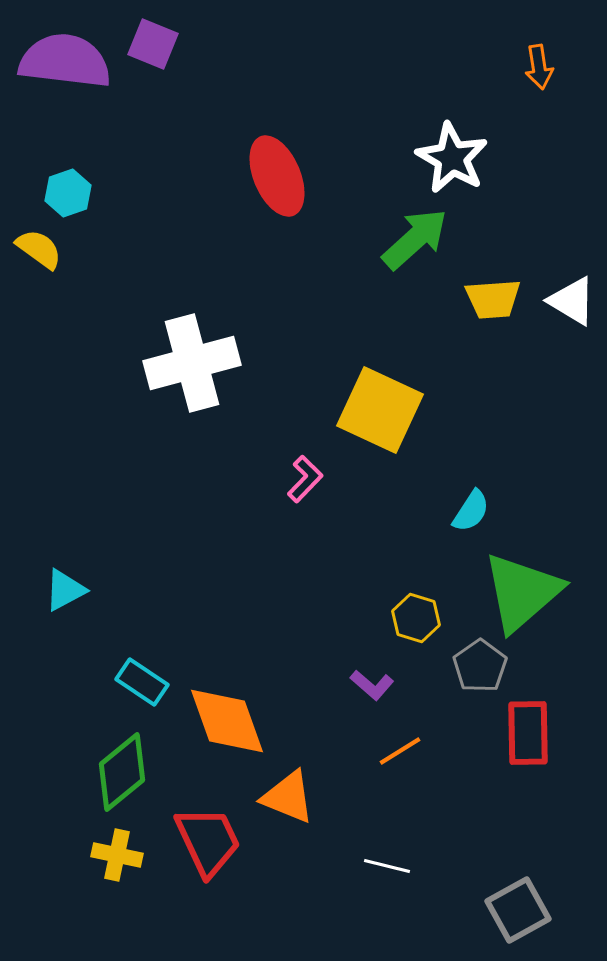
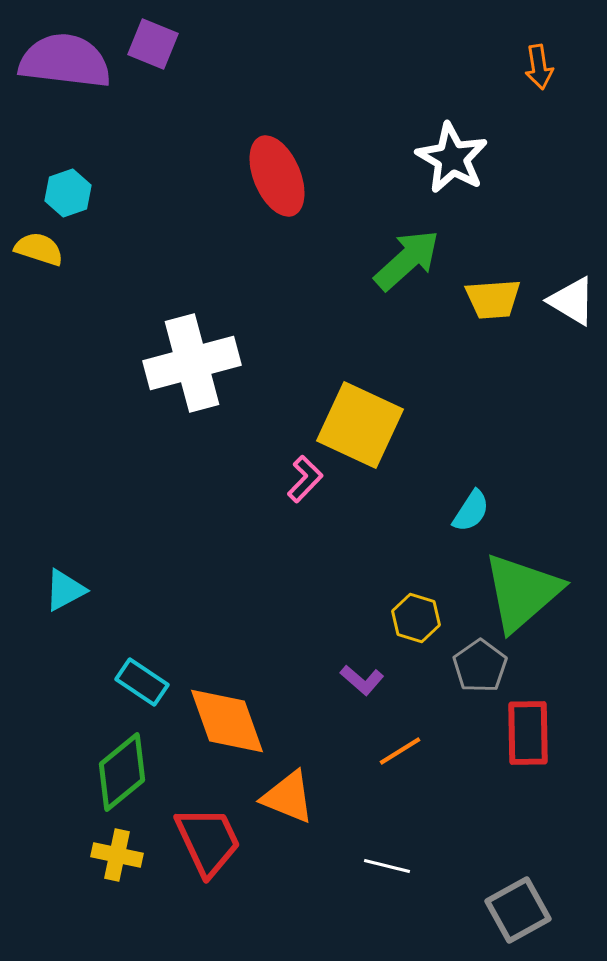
green arrow: moved 8 px left, 21 px down
yellow semicircle: rotated 18 degrees counterclockwise
yellow square: moved 20 px left, 15 px down
purple L-shape: moved 10 px left, 5 px up
